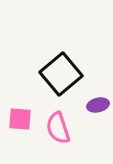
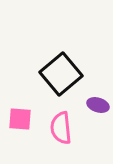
purple ellipse: rotated 30 degrees clockwise
pink semicircle: moved 3 px right; rotated 12 degrees clockwise
